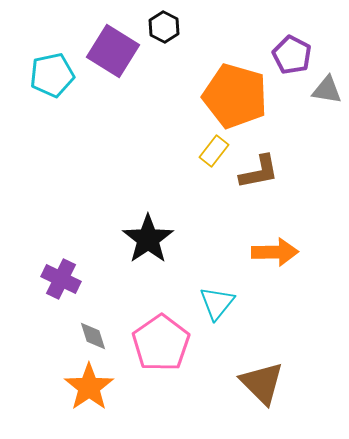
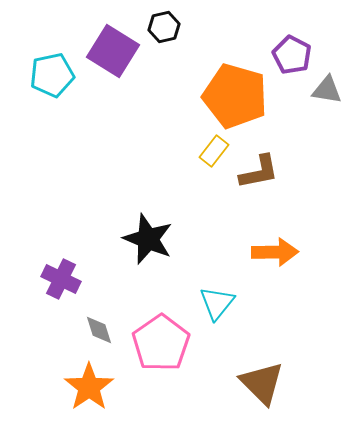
black hexagon: rotated 20 degrees clockwise
black star: rotated 15 degrees counterclockwise
gray diamond: moved 6 px right, 6 px up
